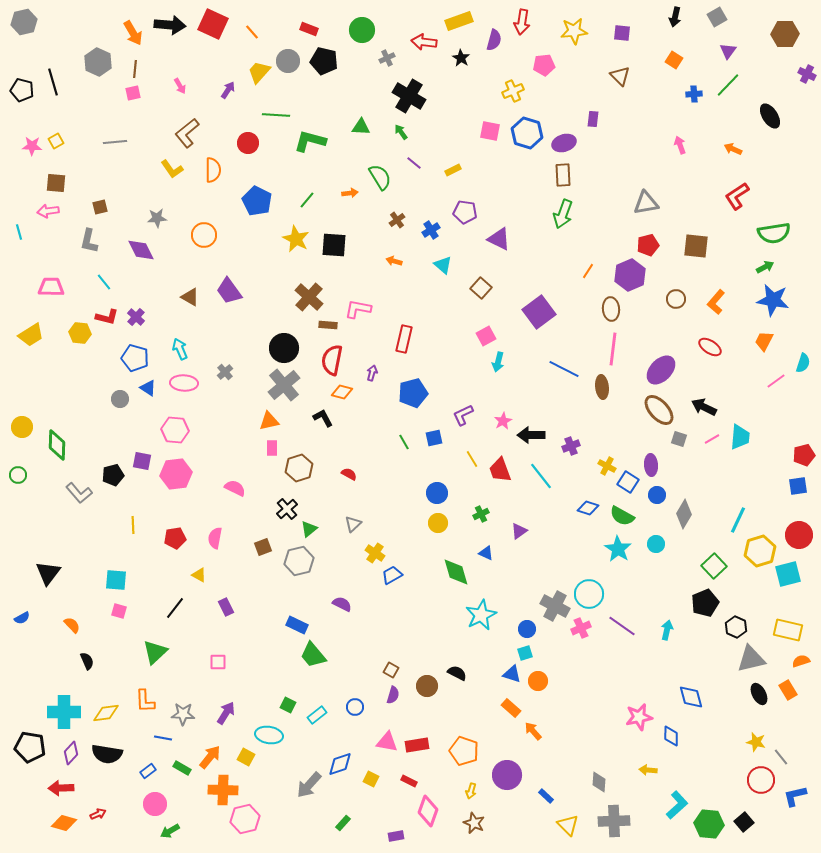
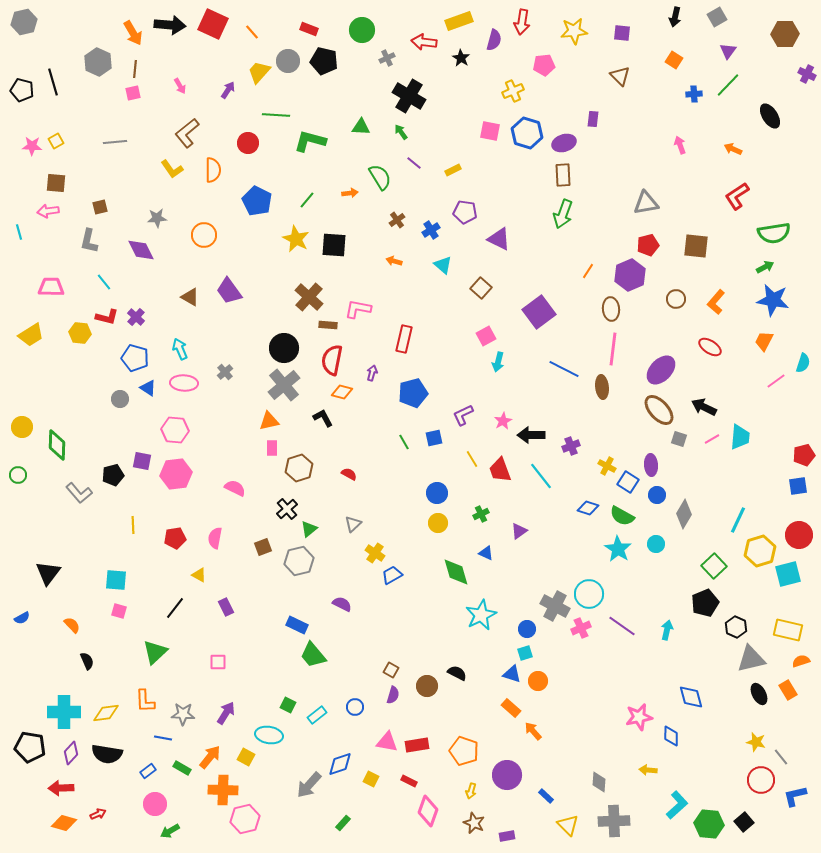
purple rectangle at (396, 836): moved 111 px right
